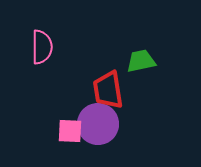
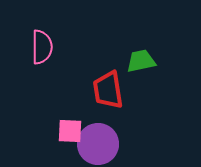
purple circle: moved 20 px down
